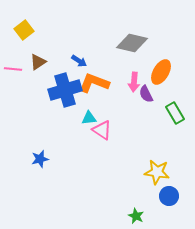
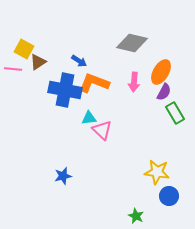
yellow square: moved 19 px down; rotated 24 degrees counterclockwise
blue cross: rotated 28 degrees clockwise
purple semicircle: moved 18 px right, 2 px up; rotated 126 degrees counterclockwise
pink triangle: rotated 10 degrees clockwise
blue star: moved 23 px right, 17 px down
